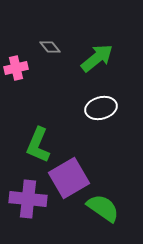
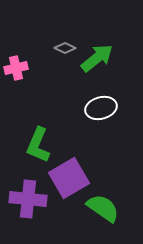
gray diamond: moved 15 px right, 1 px down; rotated 25 degrees counterclockwise
